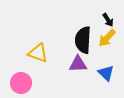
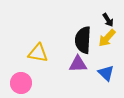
yellow triangle: rotated 10 degrees counterclockwise
